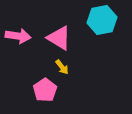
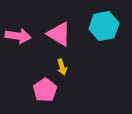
cyan hexagon: moved 2 px right, 6 px down
pink triangle: moved 4 px up
yellow arrow: rotated 21 degrees clockwise
